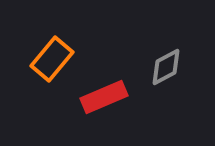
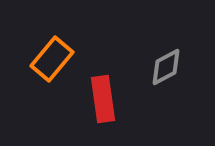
red rectangle: moved 1 px left, 2 px down; rotated 75 degrees counterclockwise
